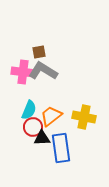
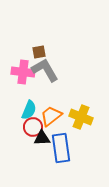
gray L-shape: moved 2 px right, 1 px up; rotated 28 degrees clockwise
yellow cross: moved 3 px left; rotated 10 degrees clockwise
